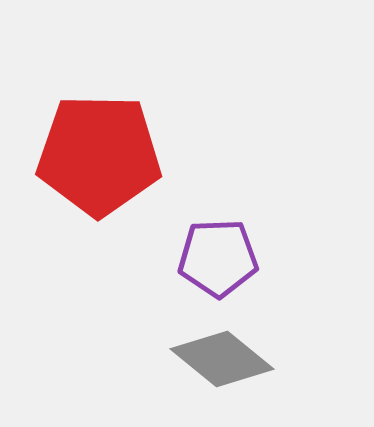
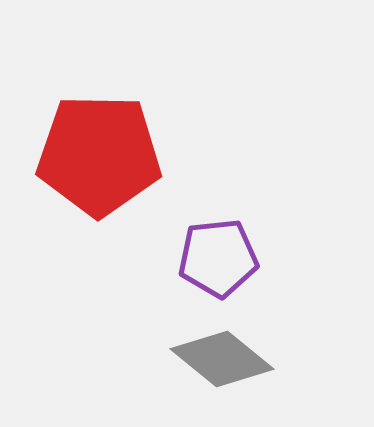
purple pentagon: rotated 4 degrees counterclockwise
